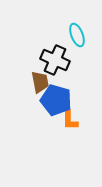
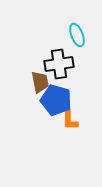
black cross: moved 4 px right, 4 px down; rotated 32 degrees counterclockwise
